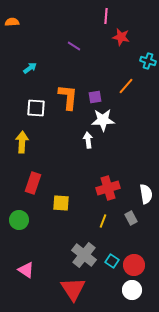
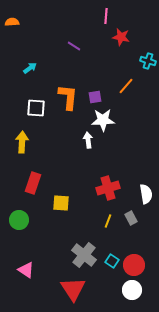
yellow line: moved 5 px right
